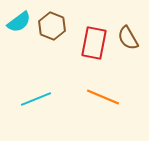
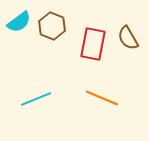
red rectangle: moved 1 px left, 1 px down
orange line: moved 1 px left, 1 px down
